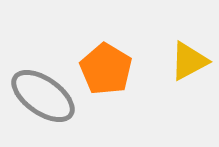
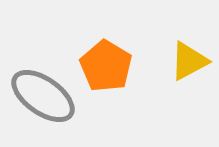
orange pentagon: moved 3 px up
